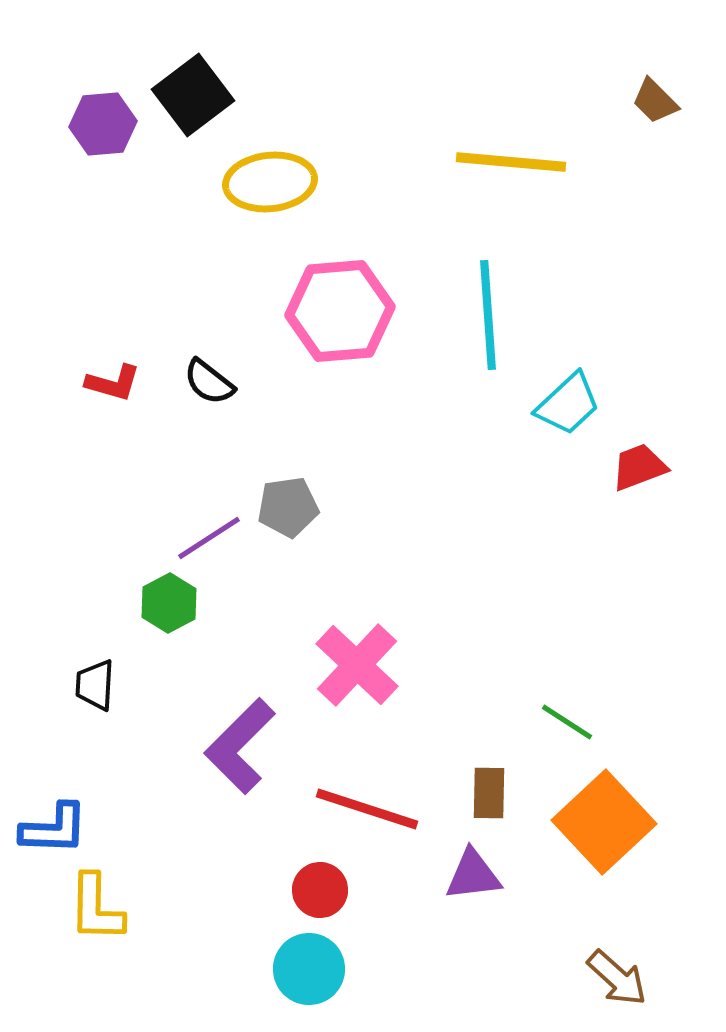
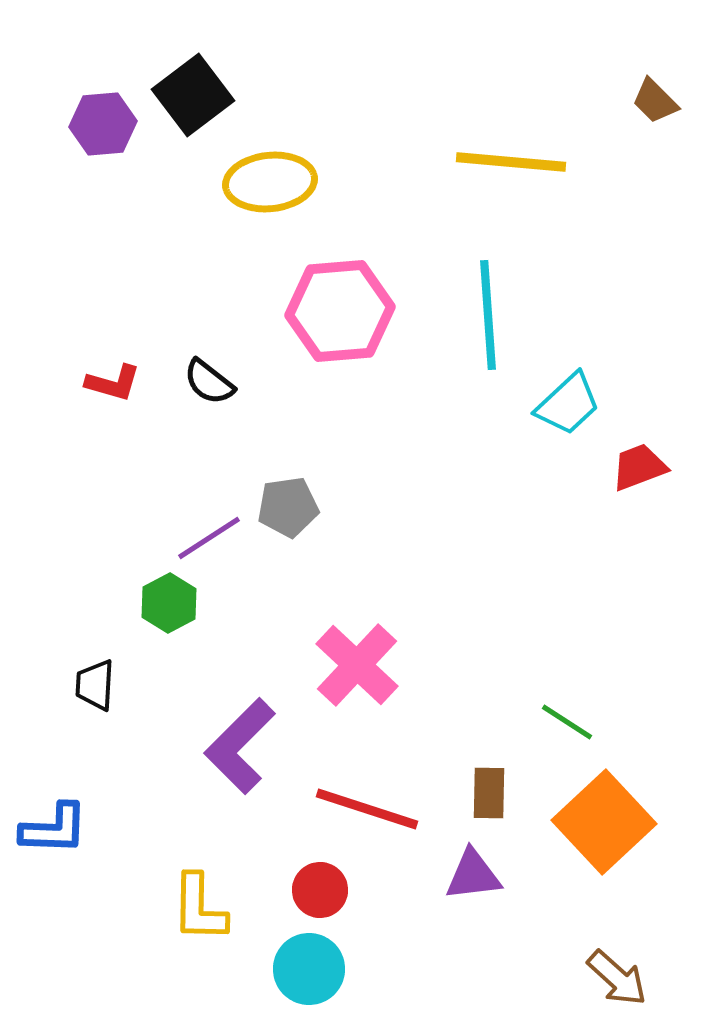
yellow L-shape: moved 103 px right
